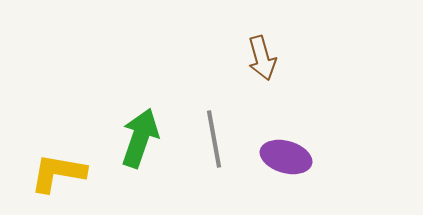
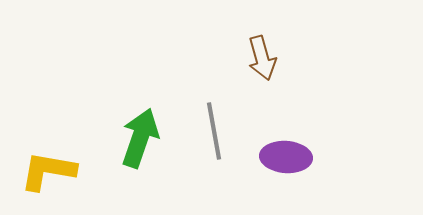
gray line: moved 8 px up
purple ellipse: rotated 12 degrees counterclockwise
yellow L-shape: moved 10 px left, 2 px up
